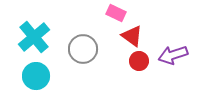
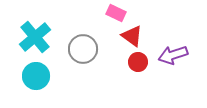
cyan cross: moved 1 px right
red circle: moved 1 px left, 1 px down
